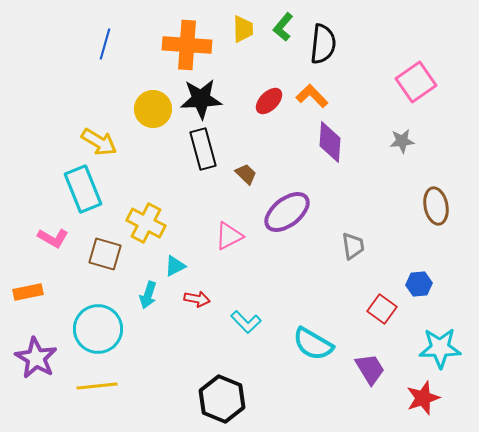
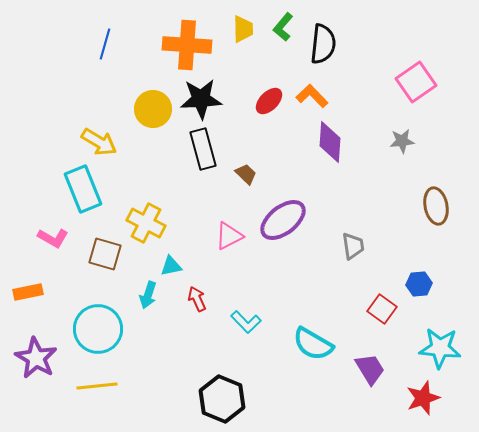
purple ellipse: moved 4 px left, 8 px down
cyan triangle: moved 4 px left; rotated 15 degrees clockwise
red arrow: rotated 125 degrees counterclockwise
cyan star: rotated 6 degrees clockwise
